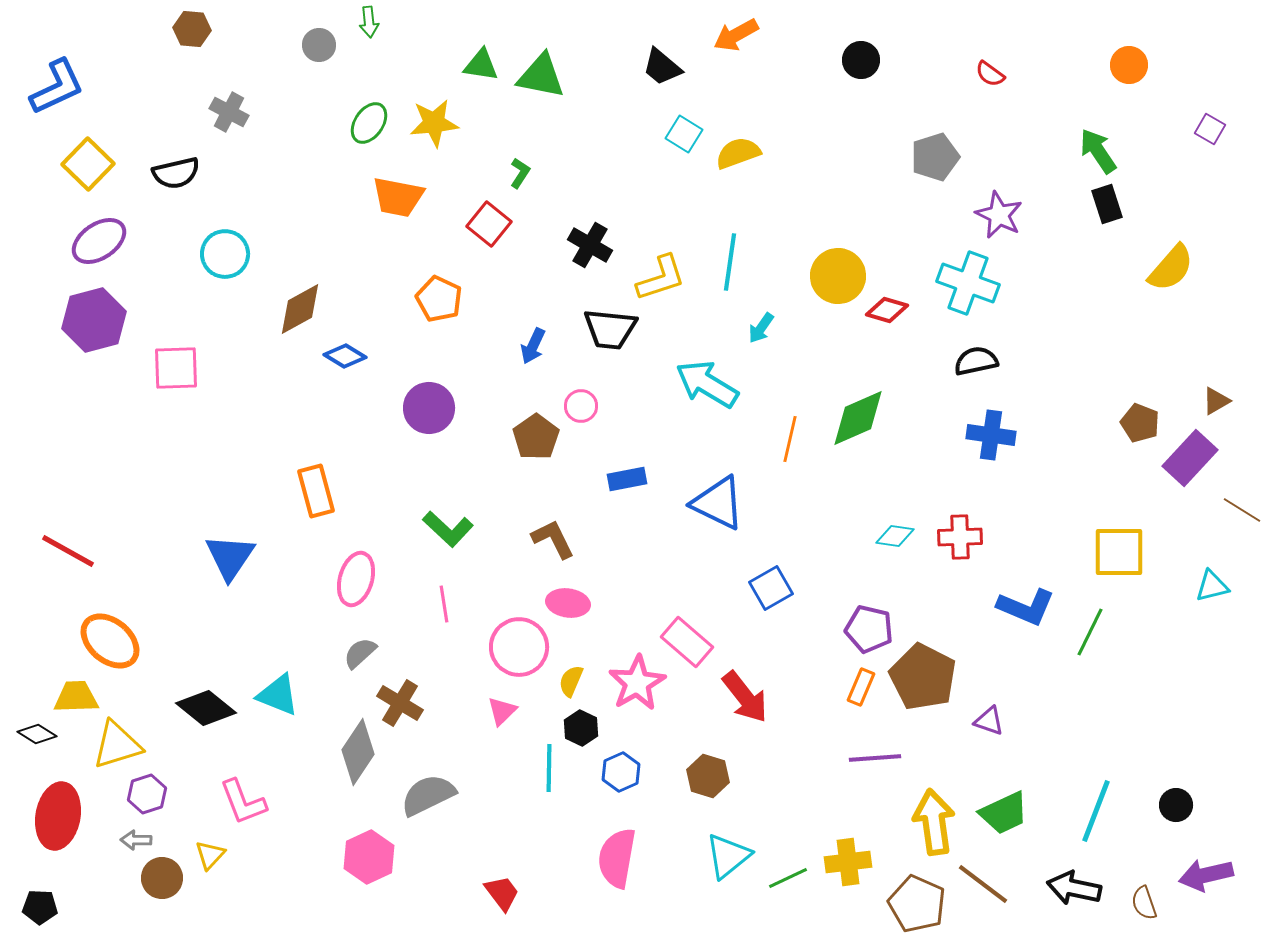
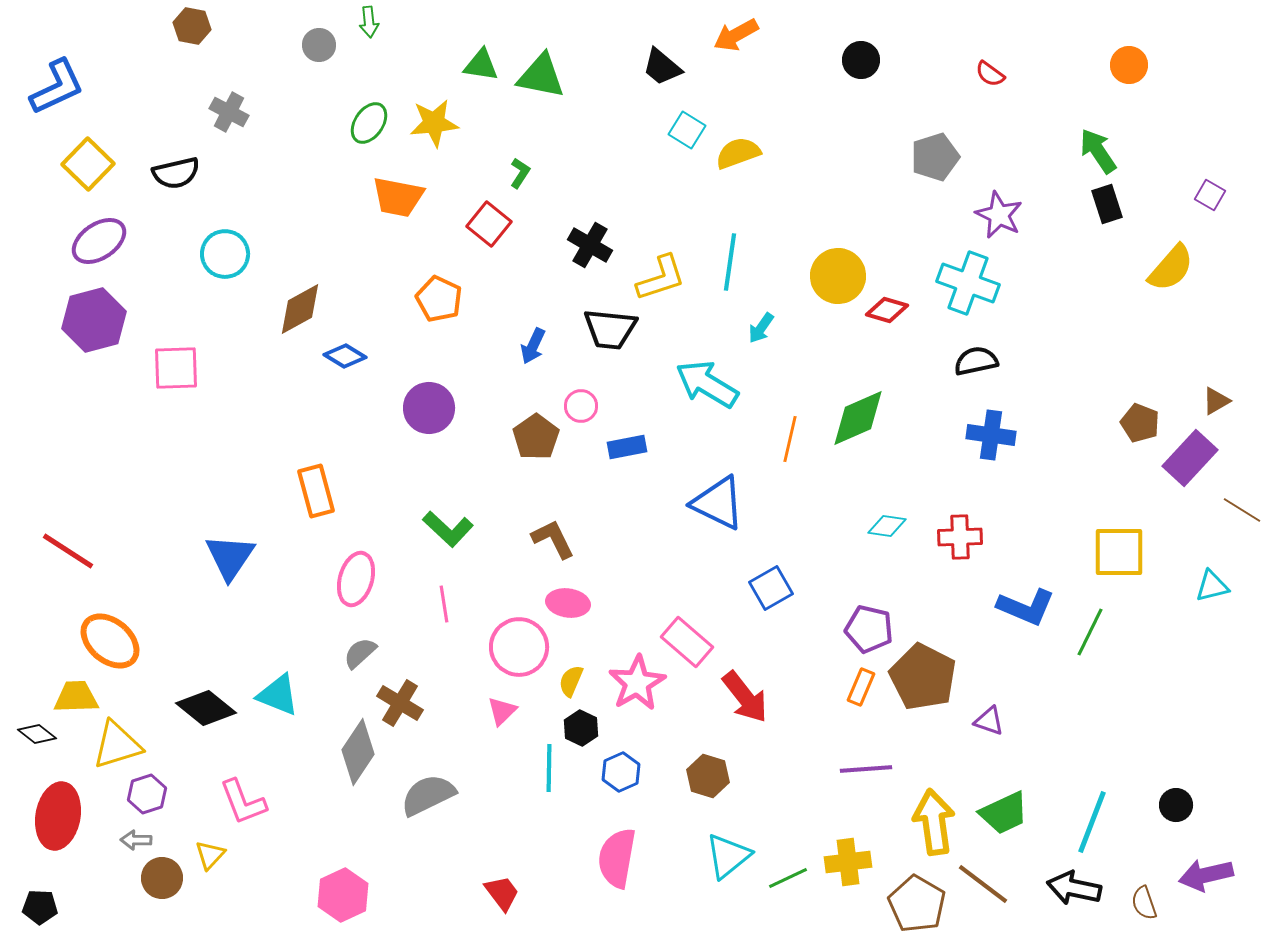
brown hexagon at (192, 29): moved 3 px up; rotated 6 degrees clockwise
purple square at (1210, 129): moved 66 px down
cyan square at (684, 134): moved 3 px right, 4 px up
blue rectangle at (627, 479): moved 32 px up
cyan diamond at (895, 536): moved 8 px left, 10 px up
red line at (68, 551): rotated 4 degrees clockwise
black diamond at (37, 734): rotated 6 degrees clockwise
purple line at (875, 758): moved 9 px left, 11 px down
cyan line at (1096, 811): moved 4 px left, 11 px down
pink hexagon at (369, 857): moved 26 px left, 38 px down
brown pentagon at (917, 904): rotated 6 degrees clockwise
